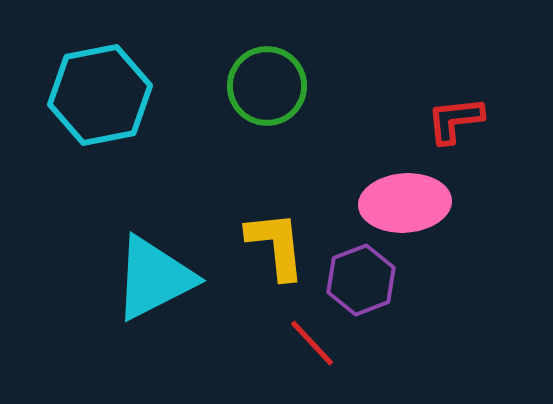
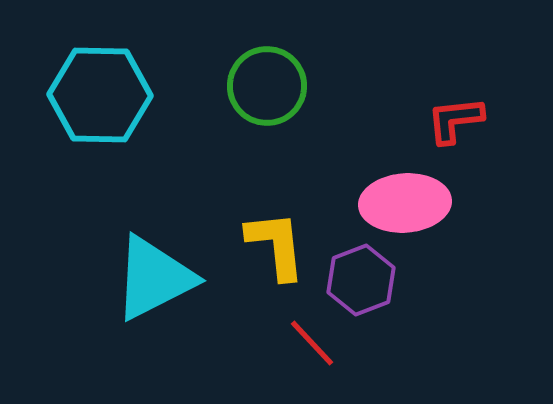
cyan hexagon: rotated 12 degrees clockwise
